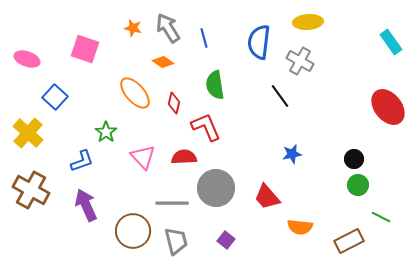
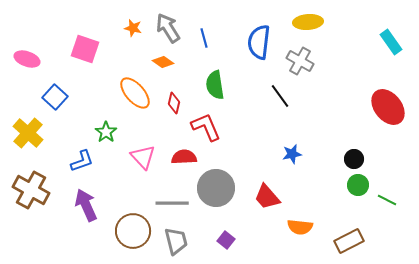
green line: moved 6 px right, 17 px up
